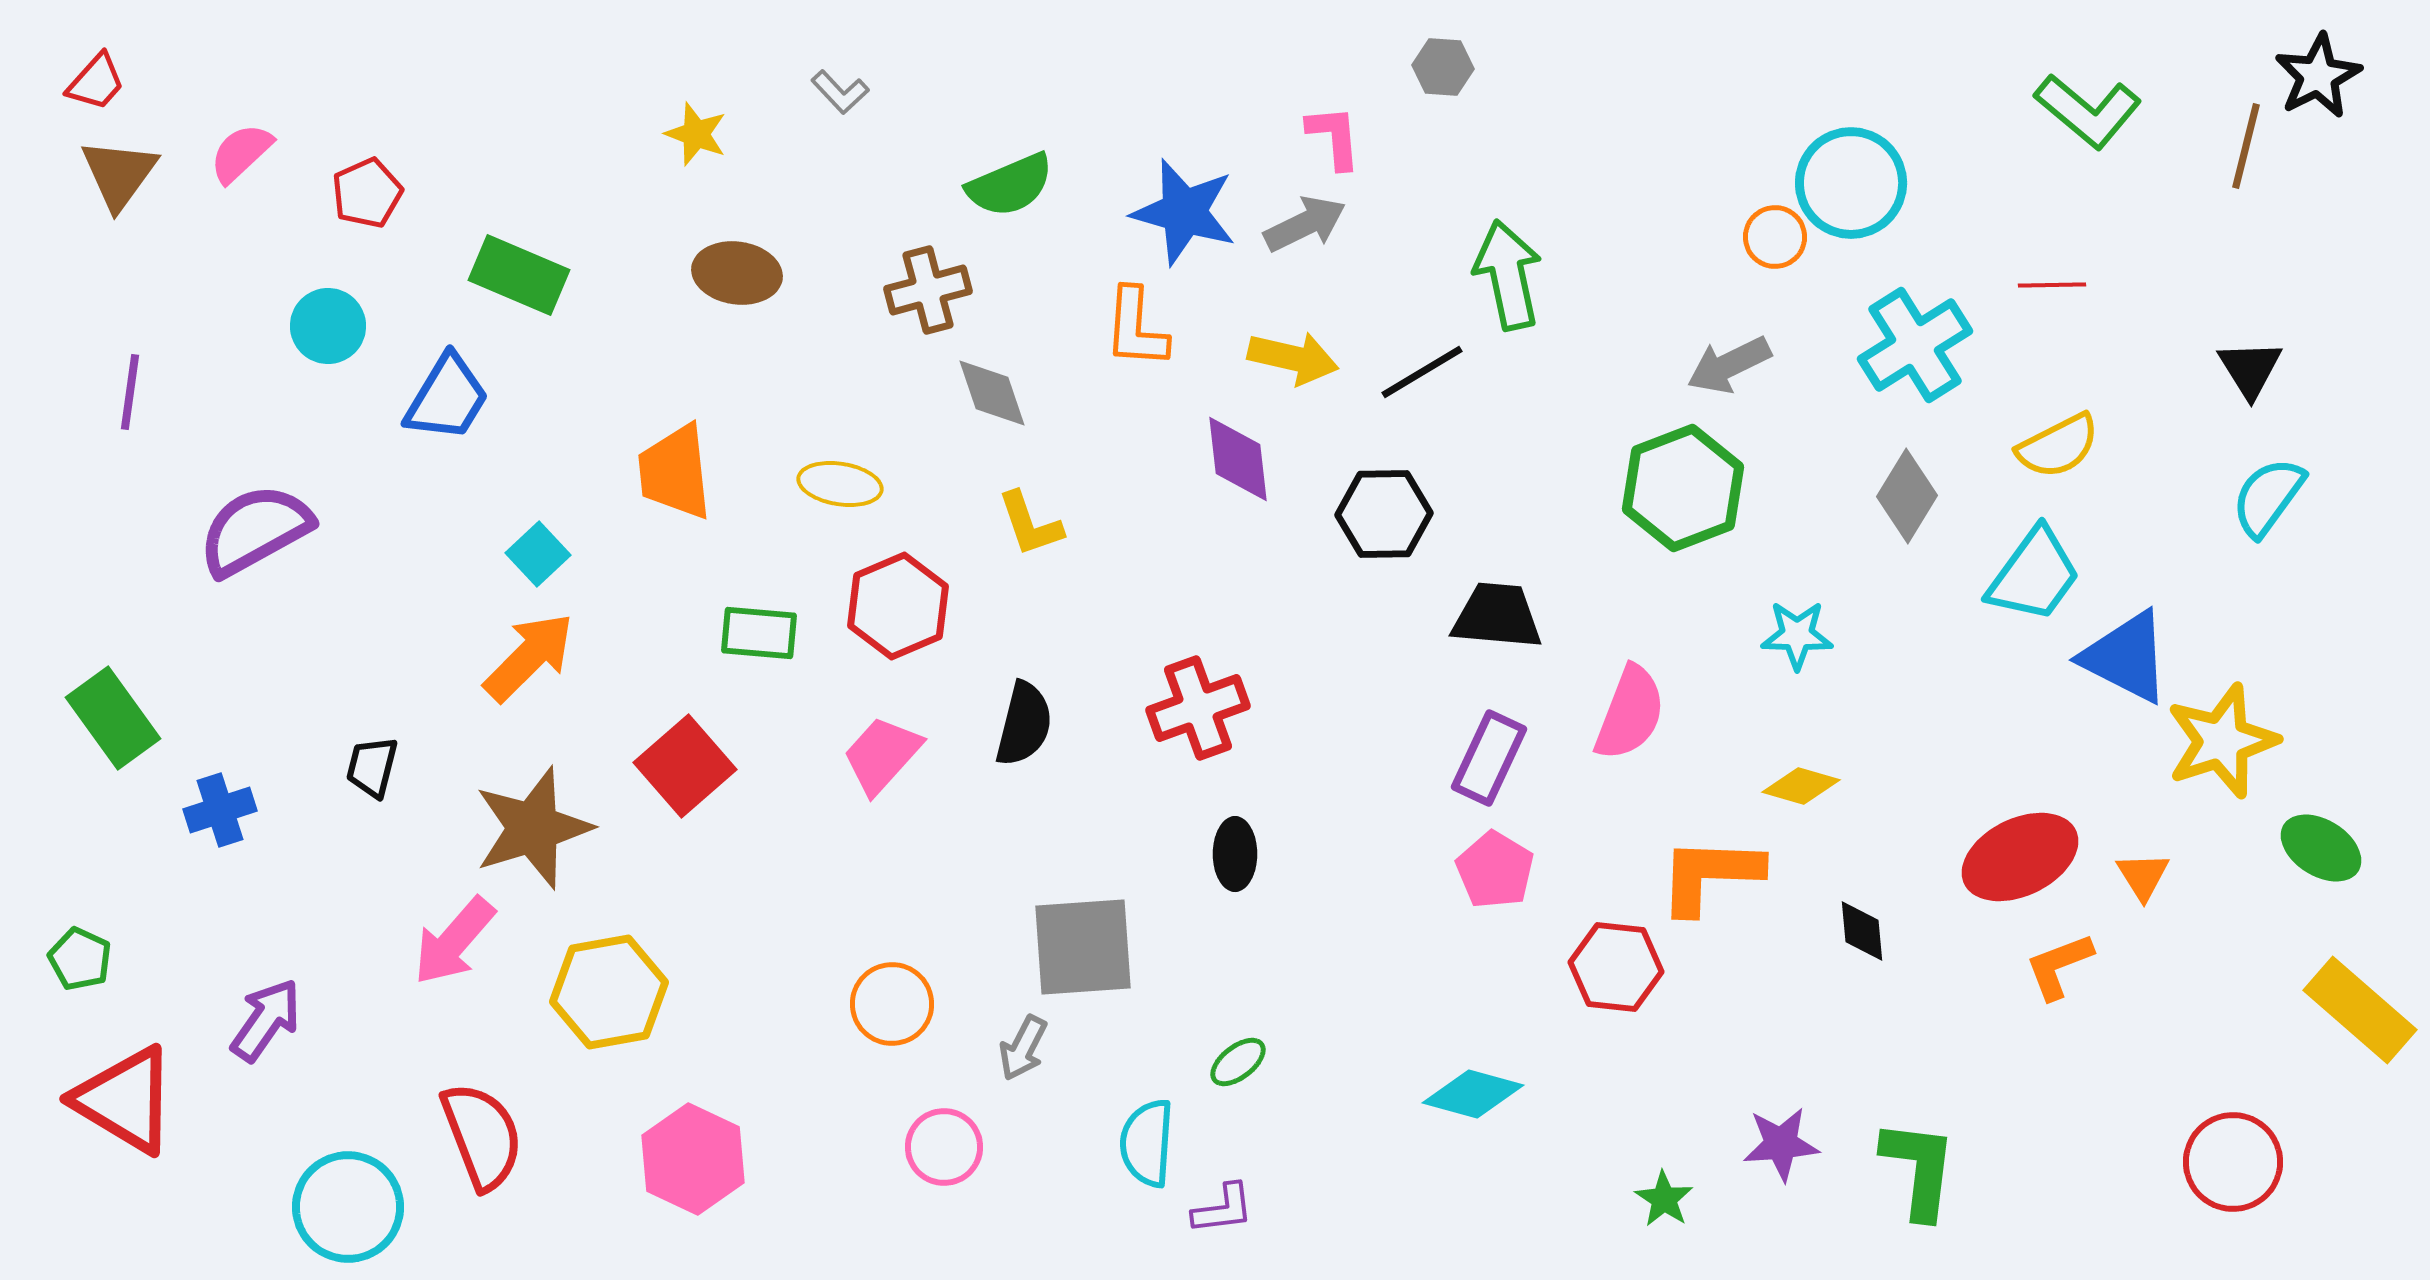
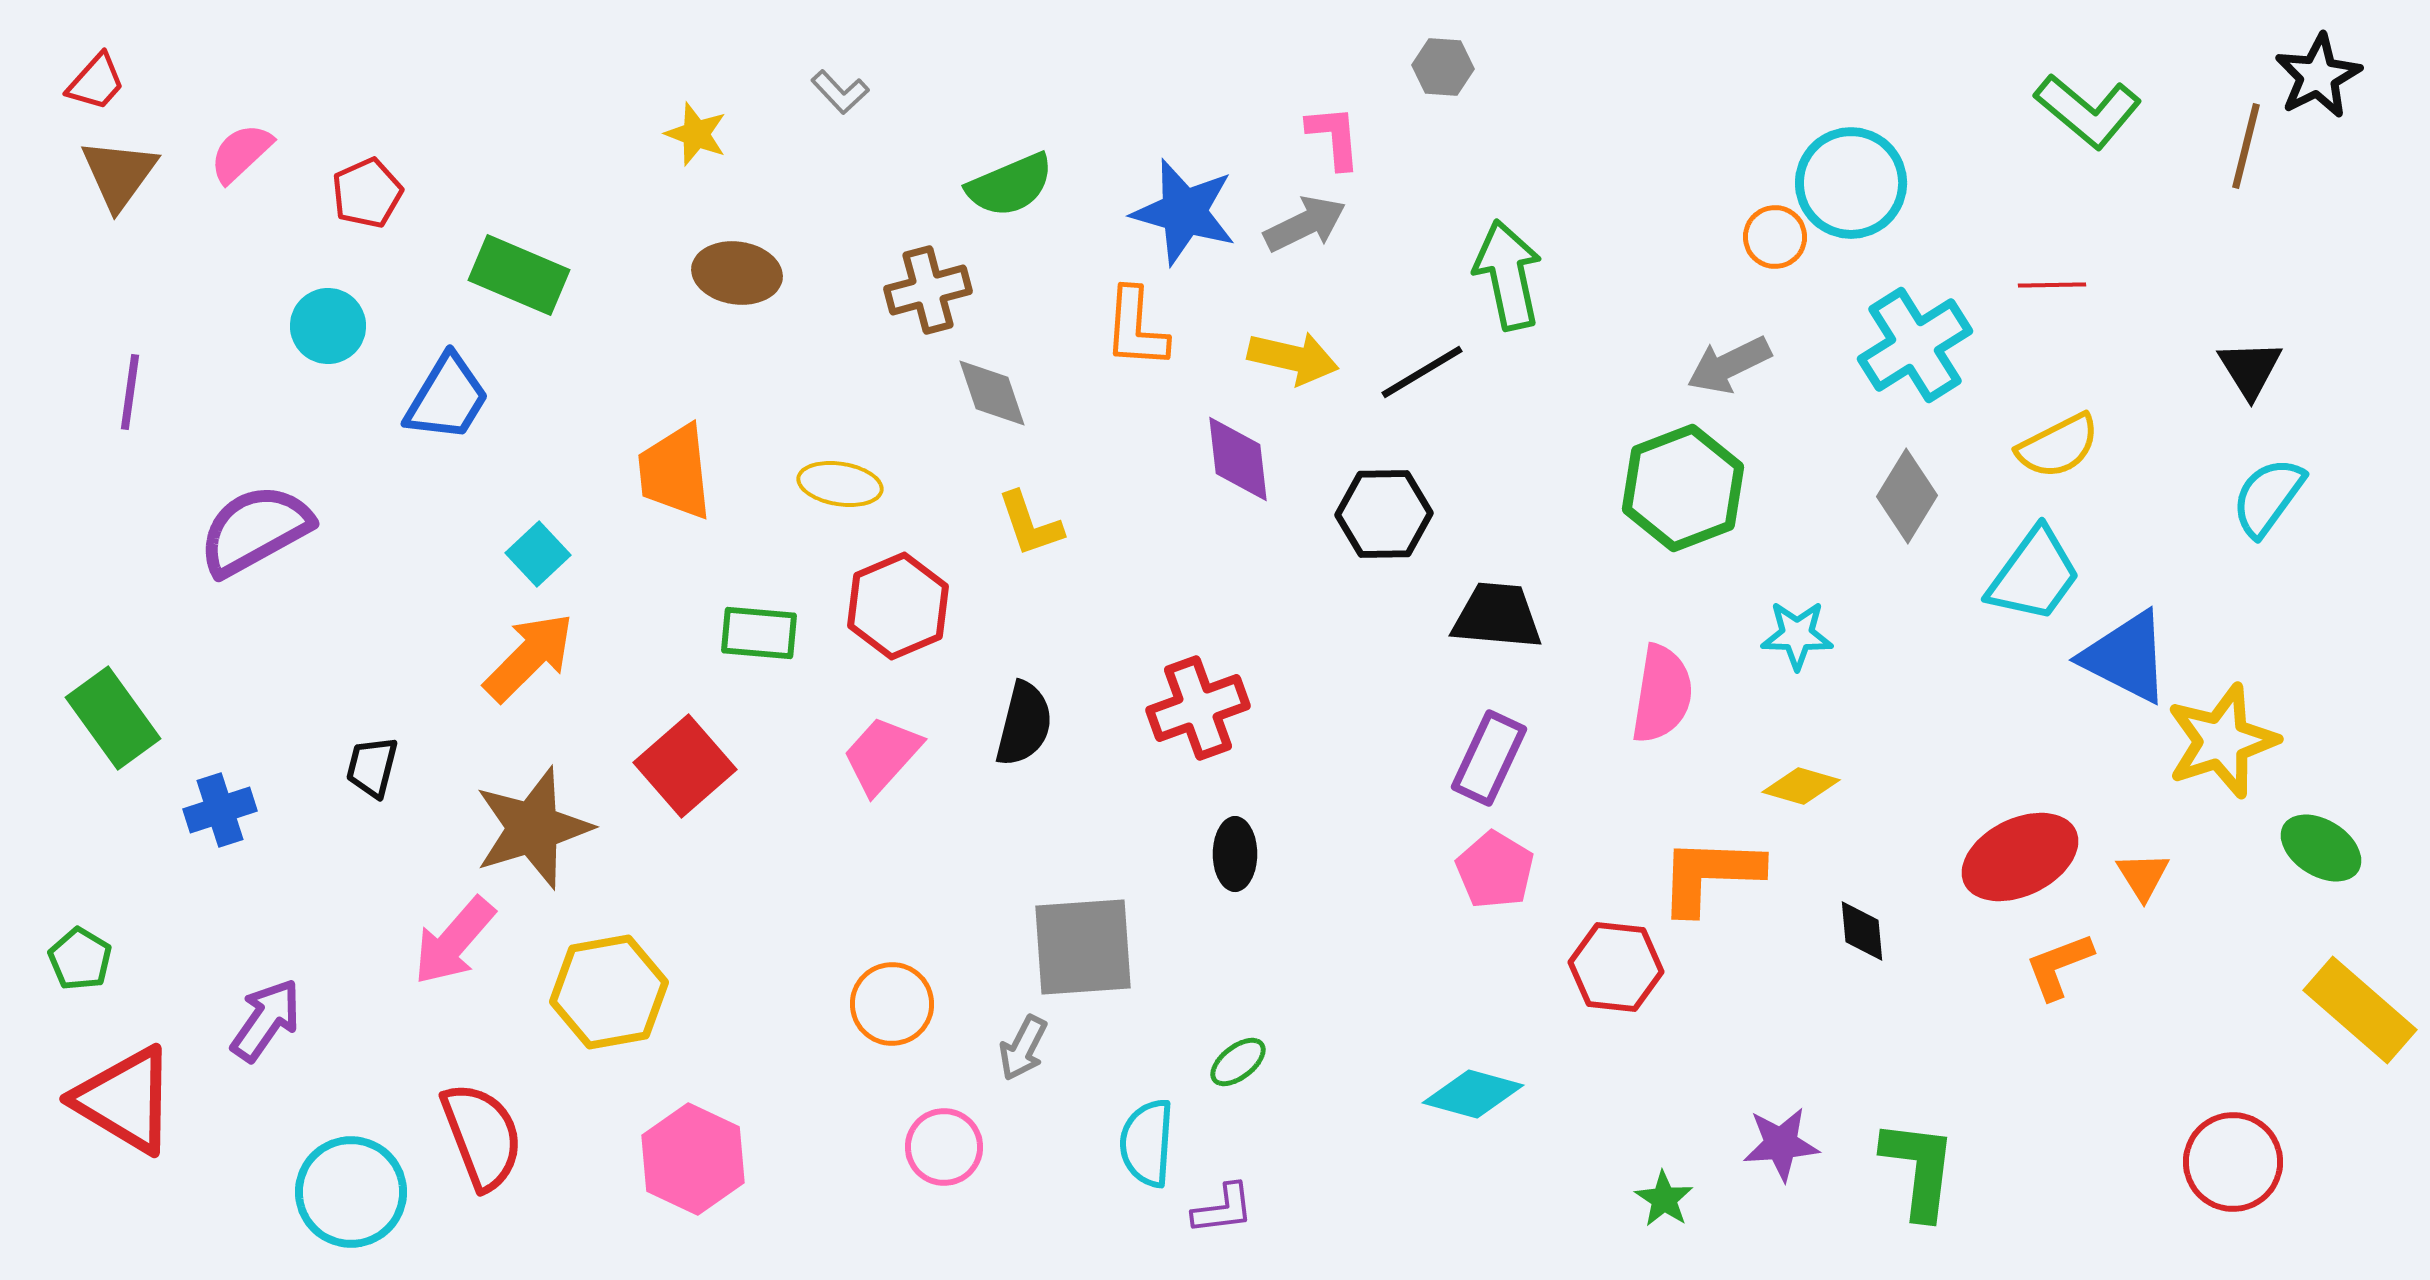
pink semicircle at (1630, 713): moved 32 px right, 19 px up; rotated 12 degrees counterclockwise
green pentagon at (80, 959): rotated 6 degrees clockwise
cyan circle at (348, 1207): moved 3 px right, 15 px up
